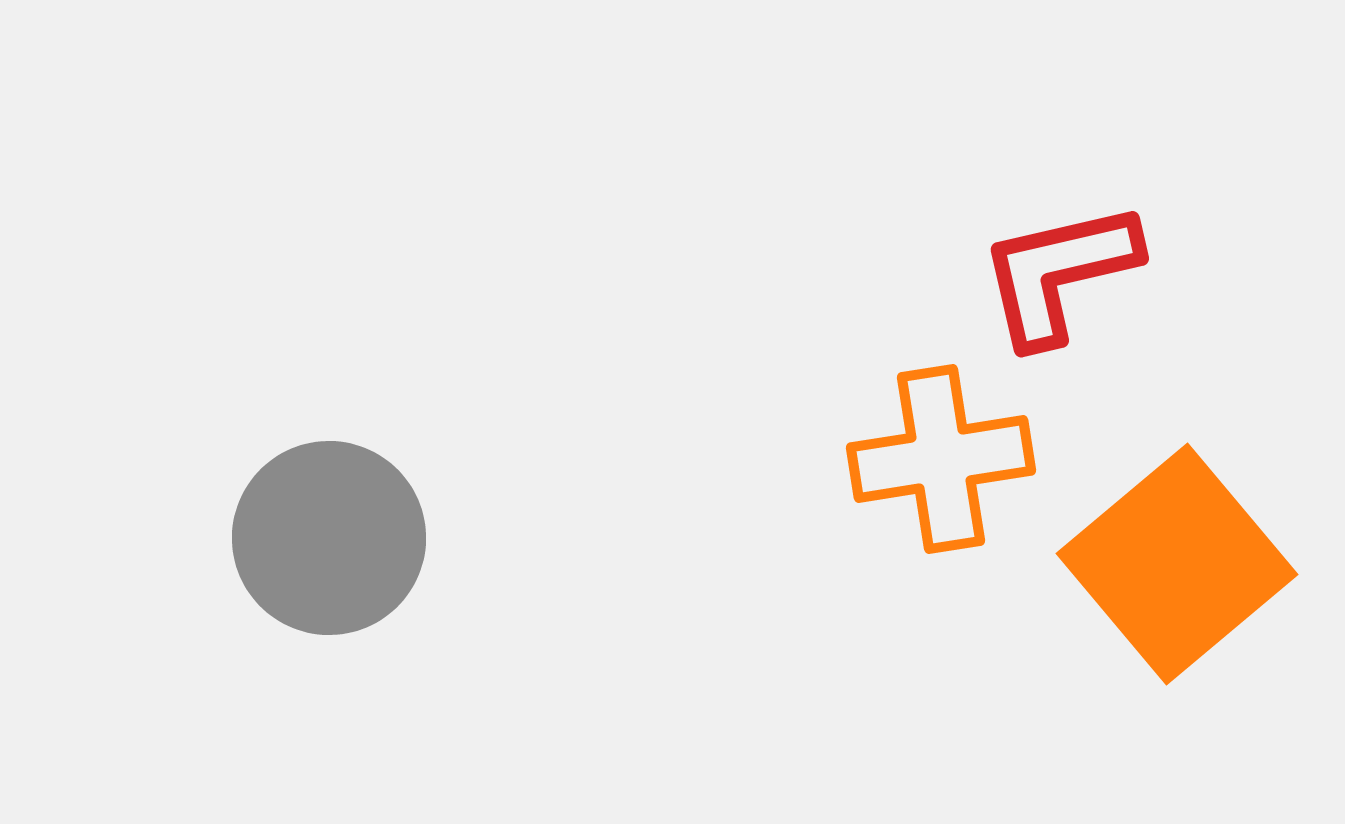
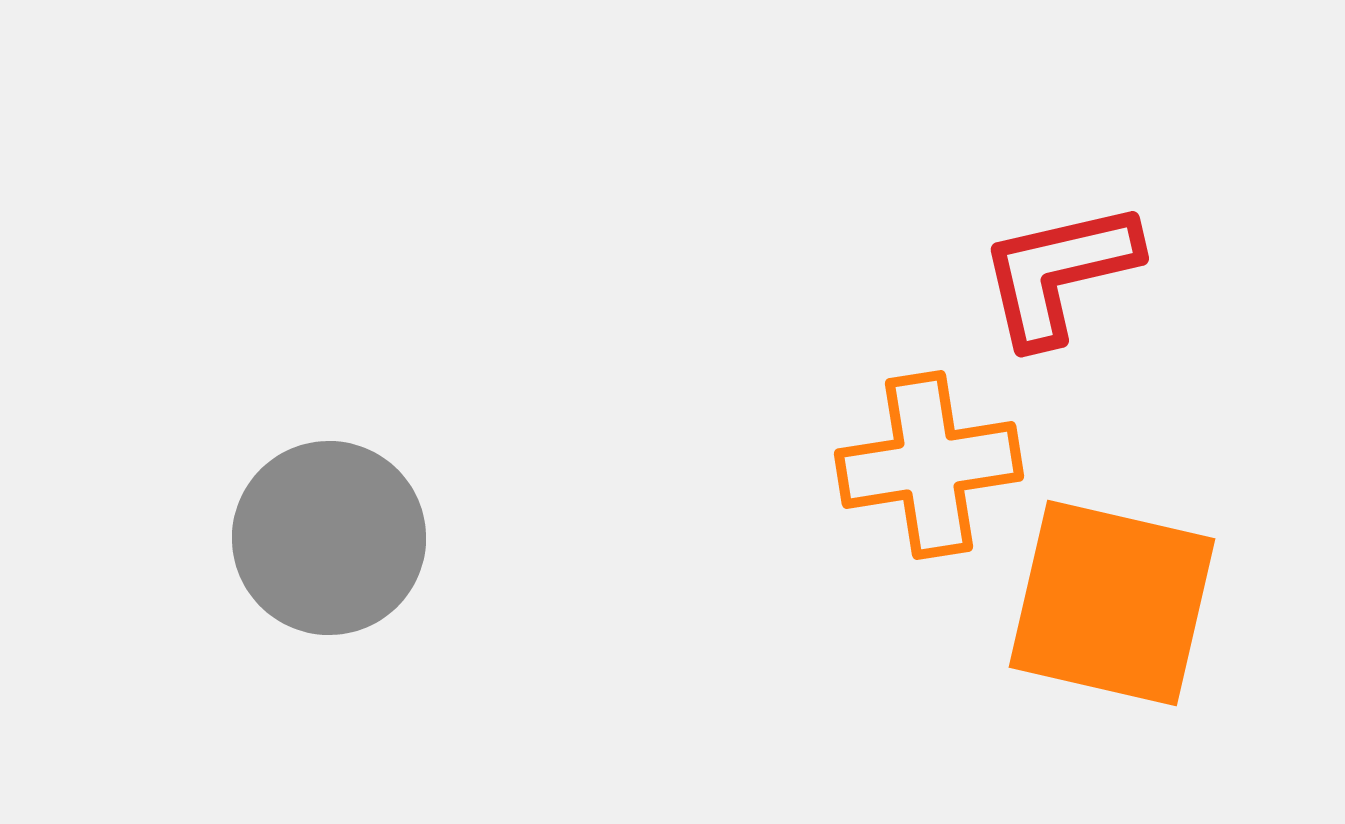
orange cross: moved 12 px left, 6 px down
orange square: moved 65 px left, 39 px down; rotated 37 degrees counterclockwise
